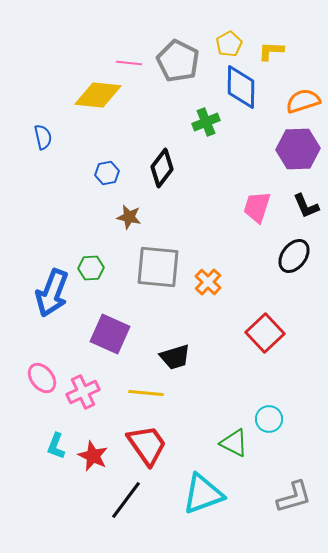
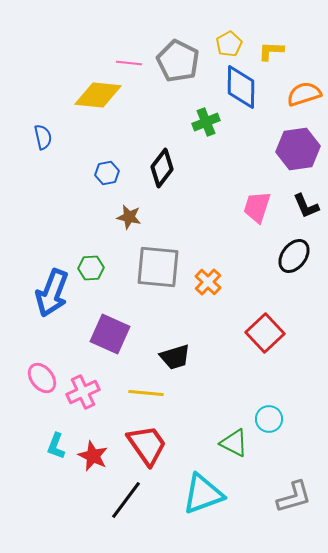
orange semicircle: moved 1 px right, 7 px up
purple hexagon: rotated 6 degrees counterclockwise
